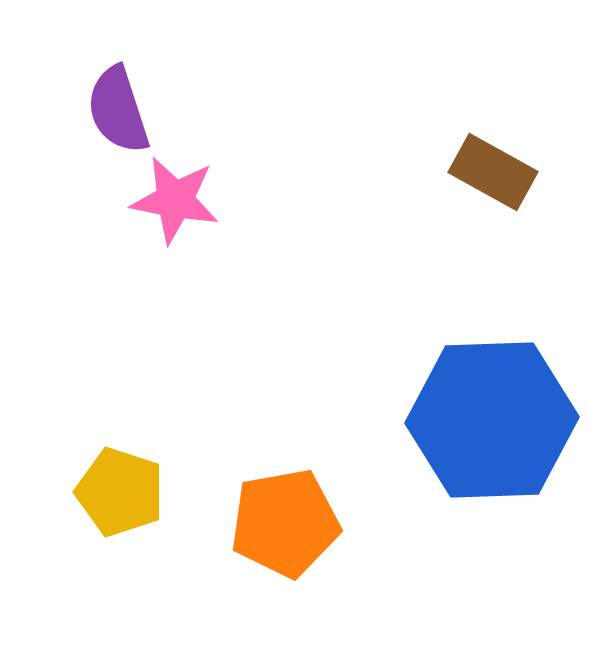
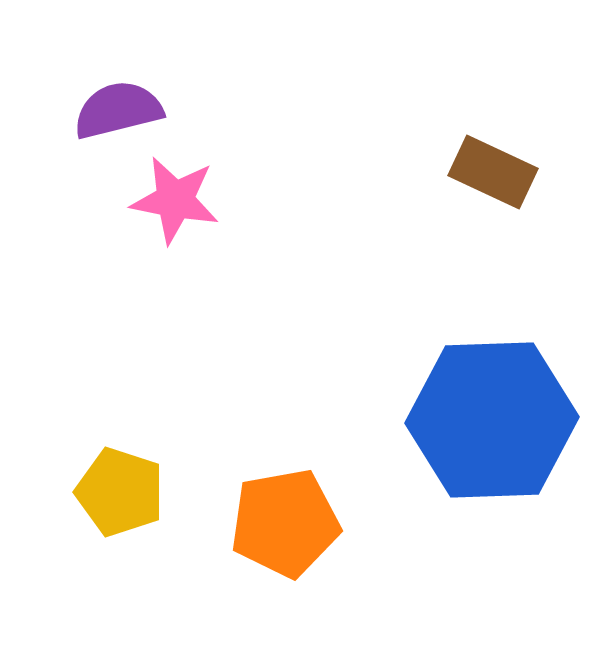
purple semicircle: rotated 94 degrees clockwise
brown rectangle: rotated 4 degrees counterclockwise
